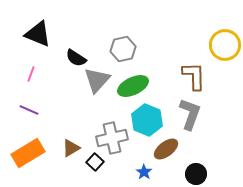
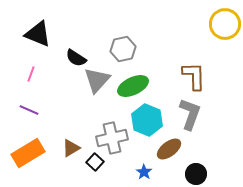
yellow circle: moved 21 px up
brown ellipse: moved 3 px right
